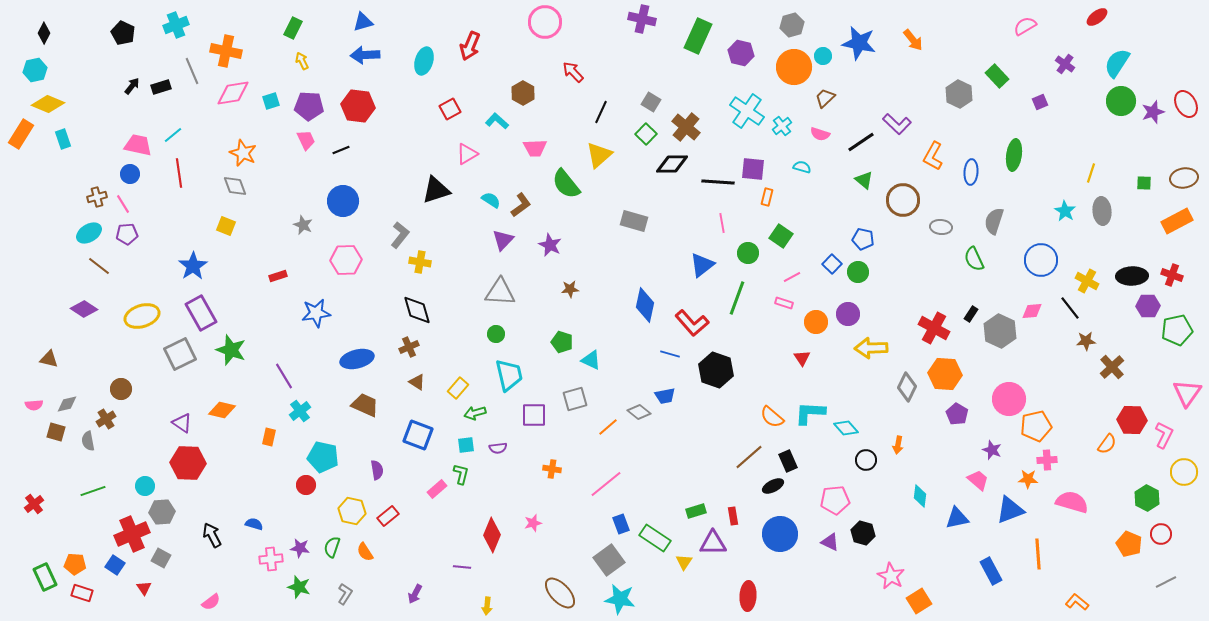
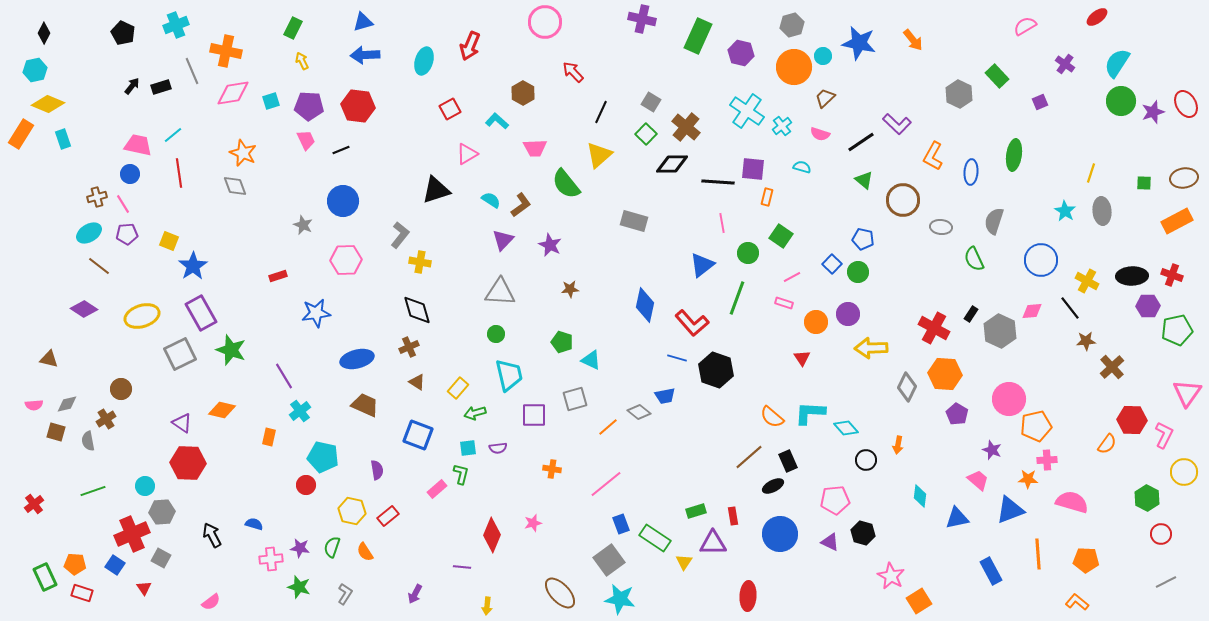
yellow square at (226, 226): moved 57 px left, 15 px down
blue line at (670, 354): moved 7 px right, 4 px down
cyan square at (466, 445): moved 2 px right, 3 px down
orange pentagon at (1129, 544): moved 43 px left, 16 px down; rotated 20 degrees counterclockwise
